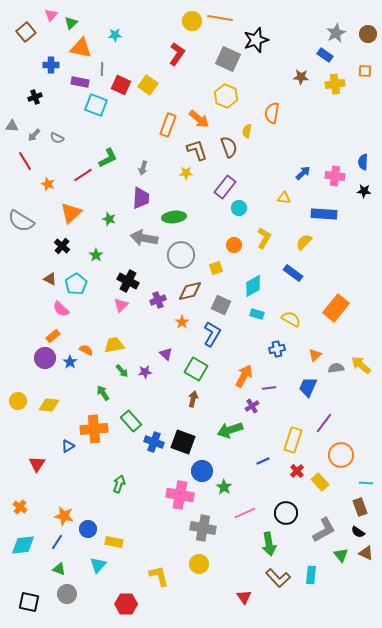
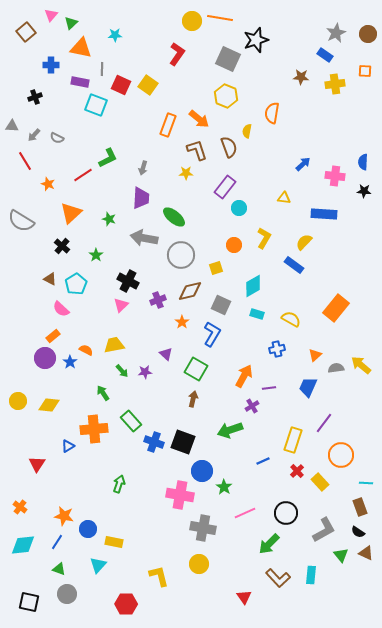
blue arrow at (303, 173): moved 9 px up
green ellipse at (174, 217): rotated 45 degrees clockwise
blue rectangle at (293, 273): moved 1 px right, 8 px up
green arrow at (269, 544): rotated 55 degrees clockwise
